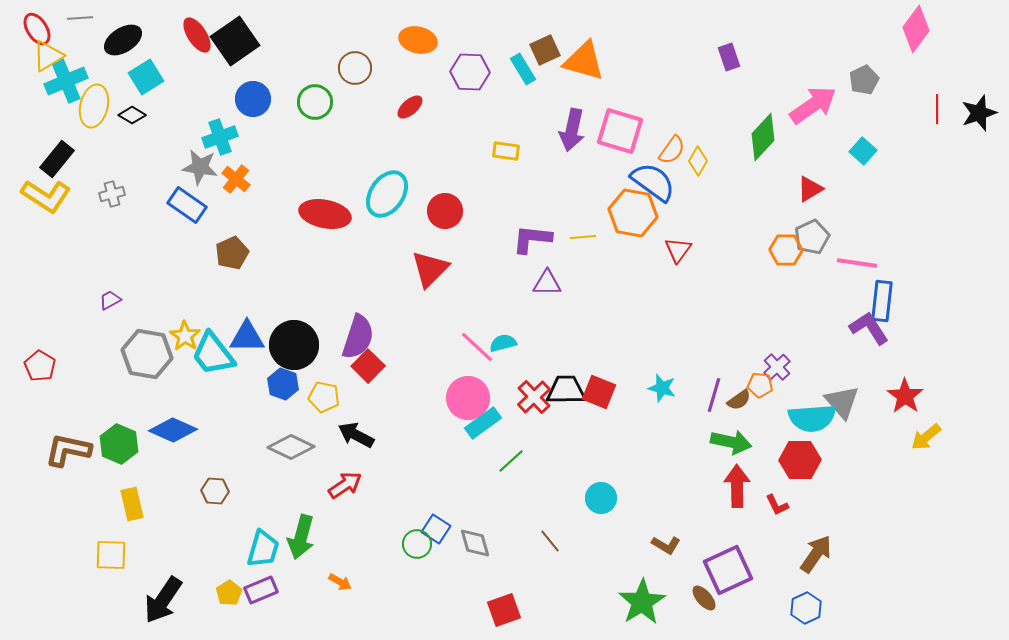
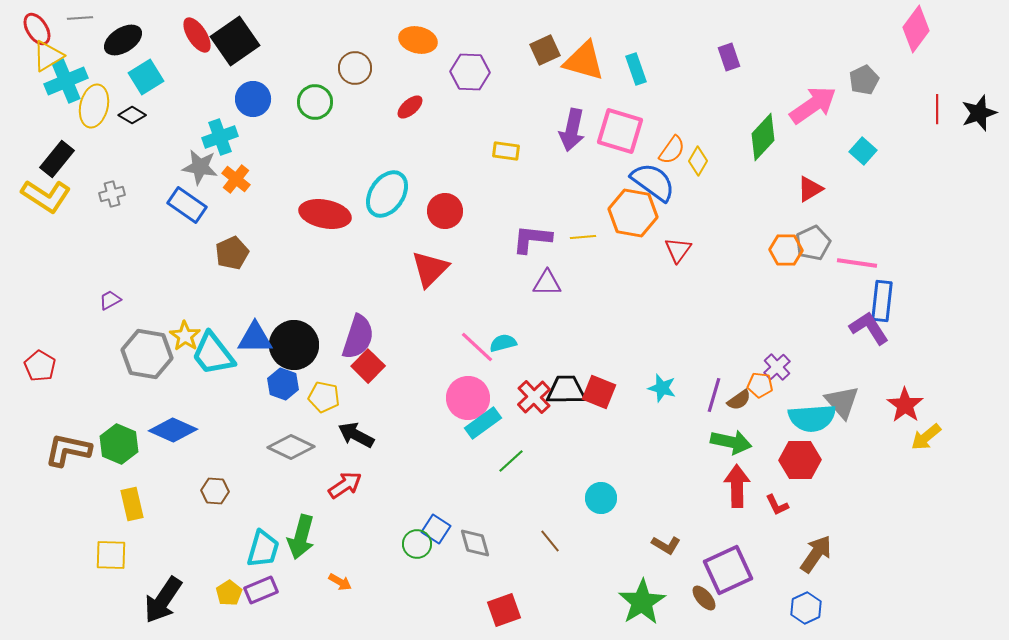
cyan rectangle at (523, 69): moved 113 px right; rotated 12 degrees clockwise
gray pentagon at (812, 237): moved 1 px right, 6 px down
blue triangle at (247, 337): moved 8 px right, 1 px down
red star at (905, 396): moved 9 px down
